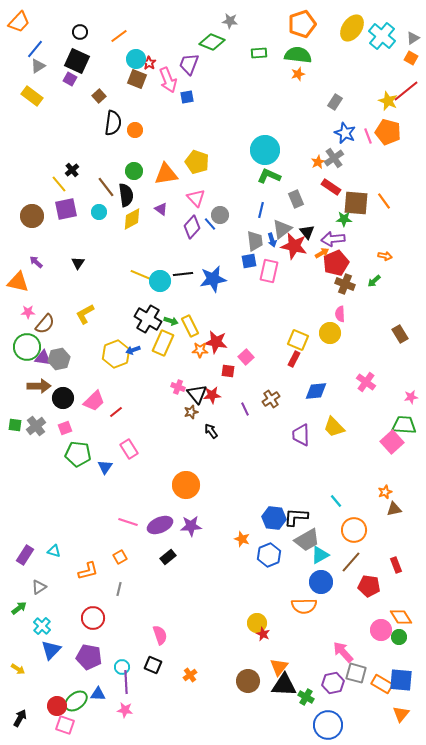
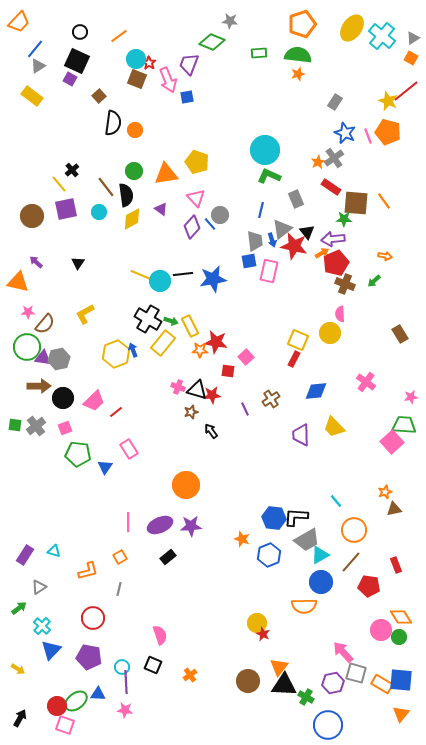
yellow rectangle at (163, 343): rotated 15 degrees clockwise
blue arrow at (133, 350): rotated 88 degrees clockwise
black triangle at (197, 394): moved 4 px up; rotated 35 degrees counterclockwise
pink line at (128, 522): rotated 72 degrees clockwise
